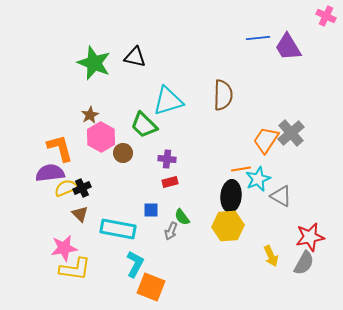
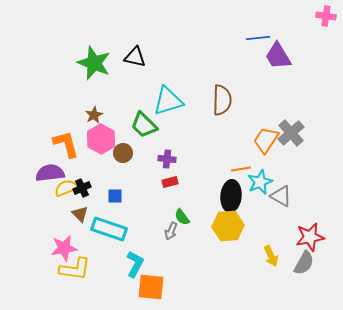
pink cross: rotated 18 degrees counterclockwise
purple trapezoid: moved 10 px left, 9 px down
brown semicircle: moved 1 px left, 5 px down
brown star: moved 4 px right
pink hexagon: moved 2 px down
orange L-shape: moved 6 px right, 4 px up
cyan star: moved 2 px right, 3 px down
blue square: moved 36 px left, 14 px up
cyan rectangle: moved 9 px left; rotated 8 degrees clockwise
orange square: rotated 16 degrees counterclockwise
